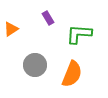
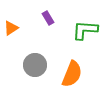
orange triangle: moved 1 px up
green L-shape: moved 6 px right, 4 px up
